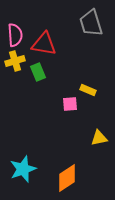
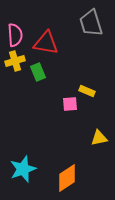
red triangle: moved 2 px right, 1 px up
yellow rectangle: moved 1 px left, 1 px down
